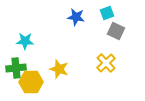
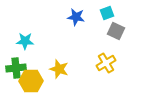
yellow cross: rotated 12 degrees clockwise
yellow hexagon: moved 1 px up
